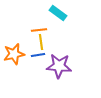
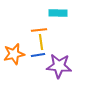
cyan rectangle: rotated 36 degrees counterclockwise
